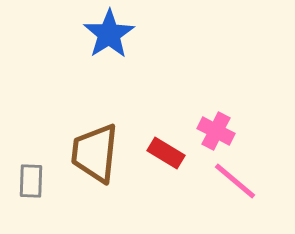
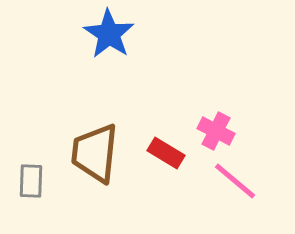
blue star: rotated 6 degrees counterclockwise
